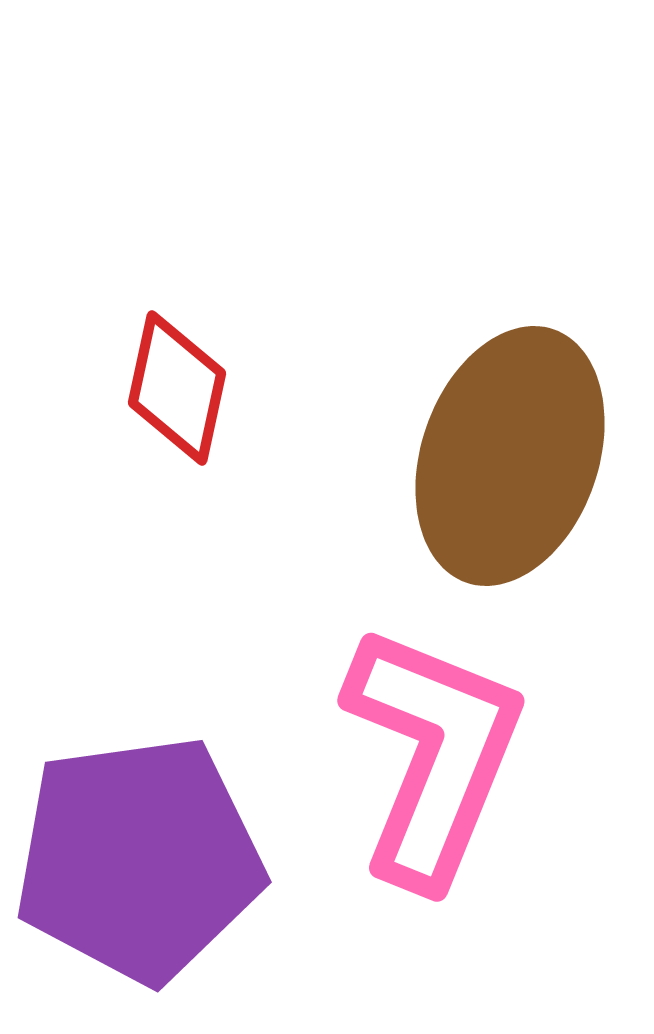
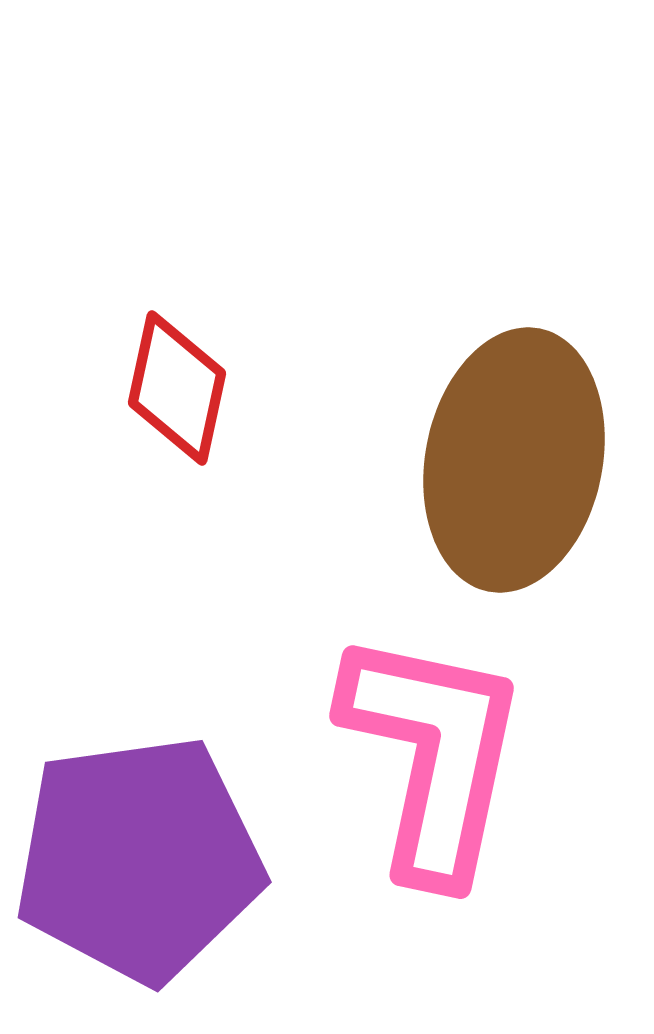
brown ellipse: moved 4 px right, 4 px down; rotated 8 degrees counterclockwise
pink L-shape: rotated 10 degrees counterclockwise
